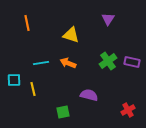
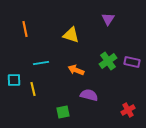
orange line: moved 2 px left, 6 px down
orange arrow: moved 8 px right, 7 px down
